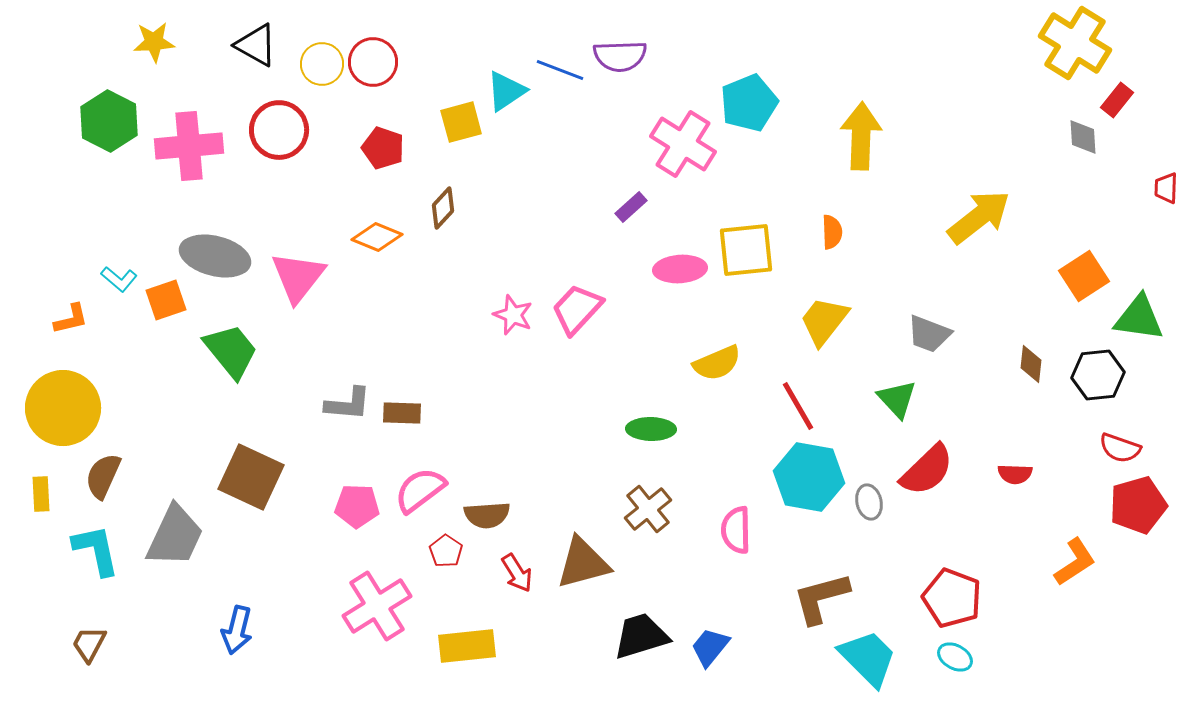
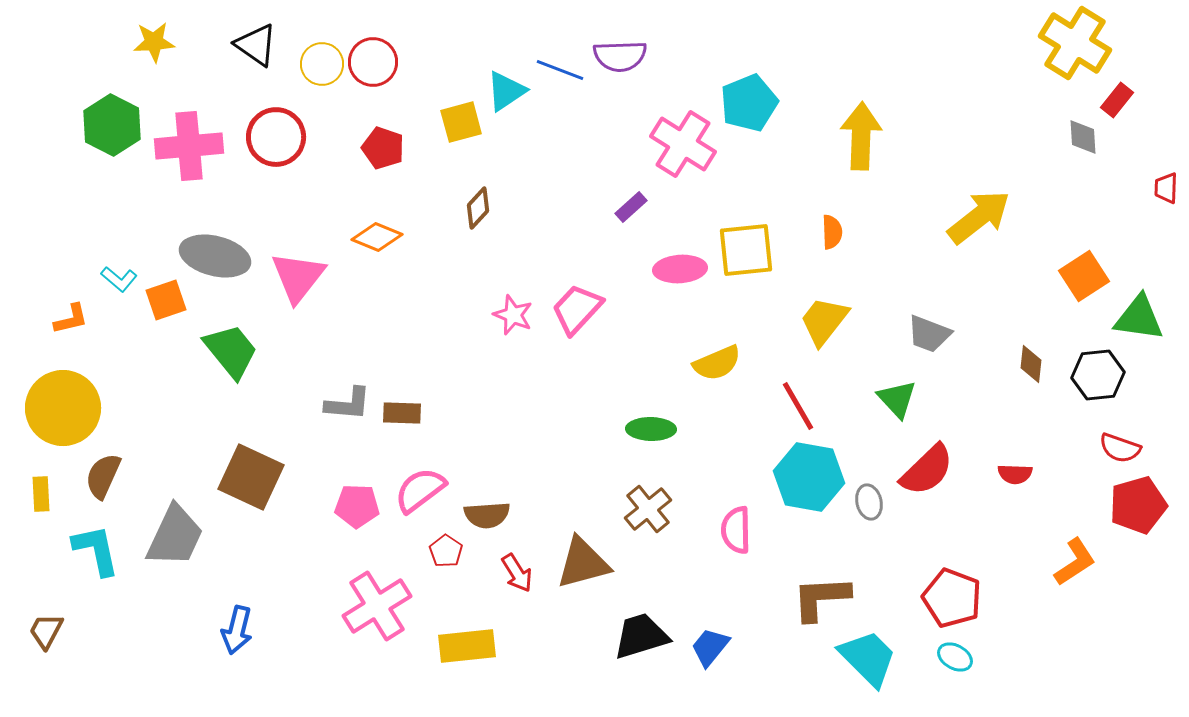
black triangle at (256, 45): rotated 6 degrees clockwise
green hexagon at (109, 121): moved 3 px right, 4 px down
red circle at (279, 130): moved 3 px left, 7 px down
brown diamond at (443, 208): moved 35 px right
brown L-shape at (821, 598): rotated 12 degrees clockwise
brown trapezoid at (89, 644): moved 43 px left, 13 px up
